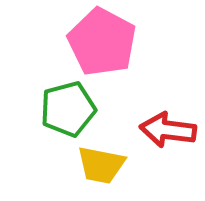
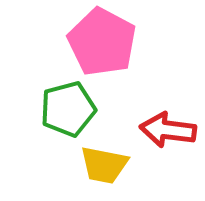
yellow trapezoid: moved 3 px right
